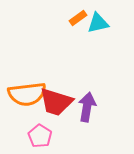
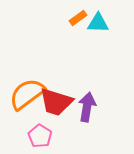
cyan triangle: rotated 15 degrees clockwise
orange semicircle: rotated 150 degrees clockwise
